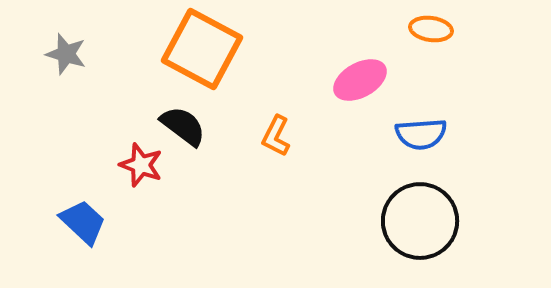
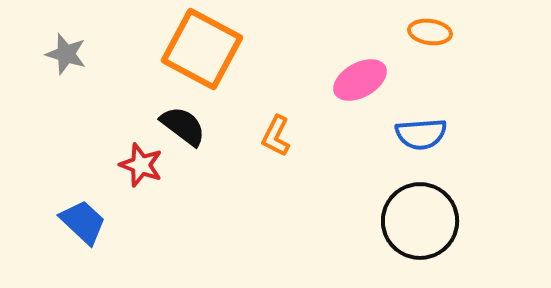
orange ellipse: moved 1 px left, 3 px down
